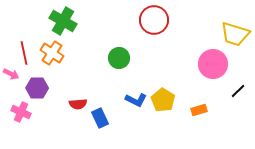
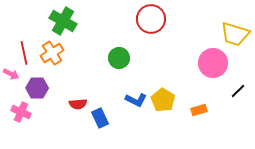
red circle: moved 3 px left, 1 px up
orange cross: rotated 25 degrees clockwise
pink circle: moved 1 px up
